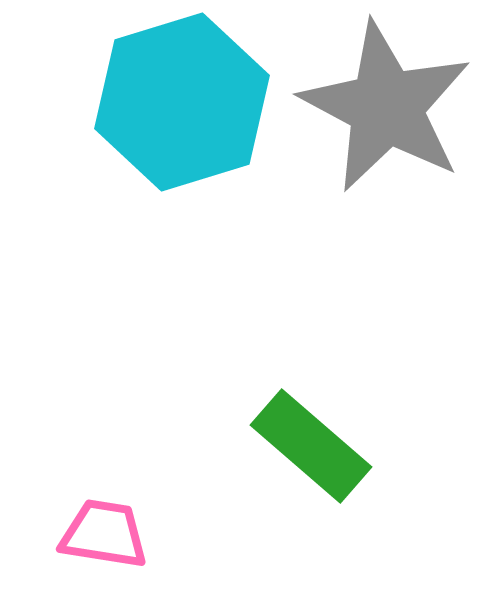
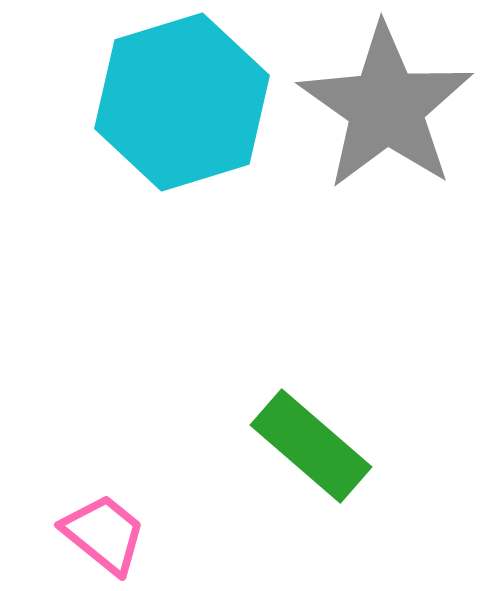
gray star: rotated 7 degrees clockwise
pink trapezoid: rotated 30 degrees clockwise
